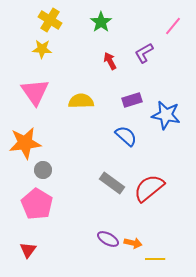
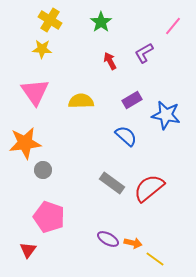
purple rectangle: rotated 12 degrees counterclockwise
pink pentagon: moved 12 px right, 13 px down; rotated 12 degrees counterclockwise
yellow line: rotated 36 degrees clockwise
